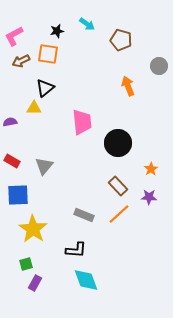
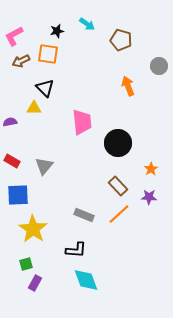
black triangle: rotated 36 degrees counterclockwise
